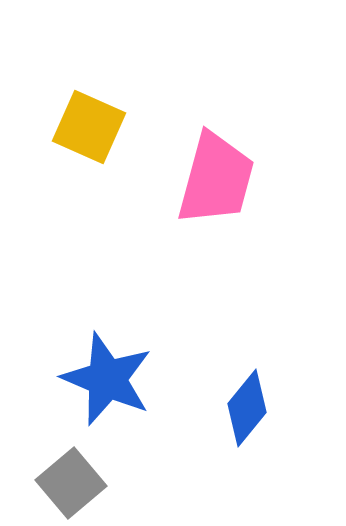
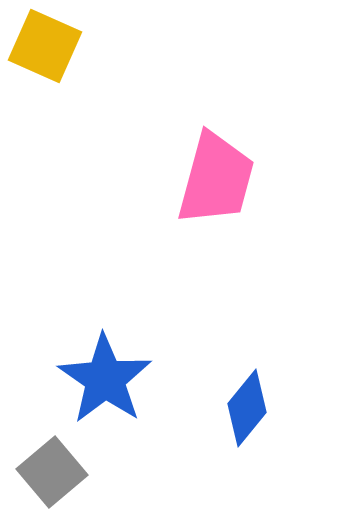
yellow square: moved 44 px left, 81 px up
blue star: moved 2 px left; rotated 12 degrees clockwise
gray square: moved 19 px left, 11 px up
